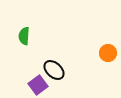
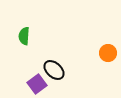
purple square: moved 1 px left, 1 px up
